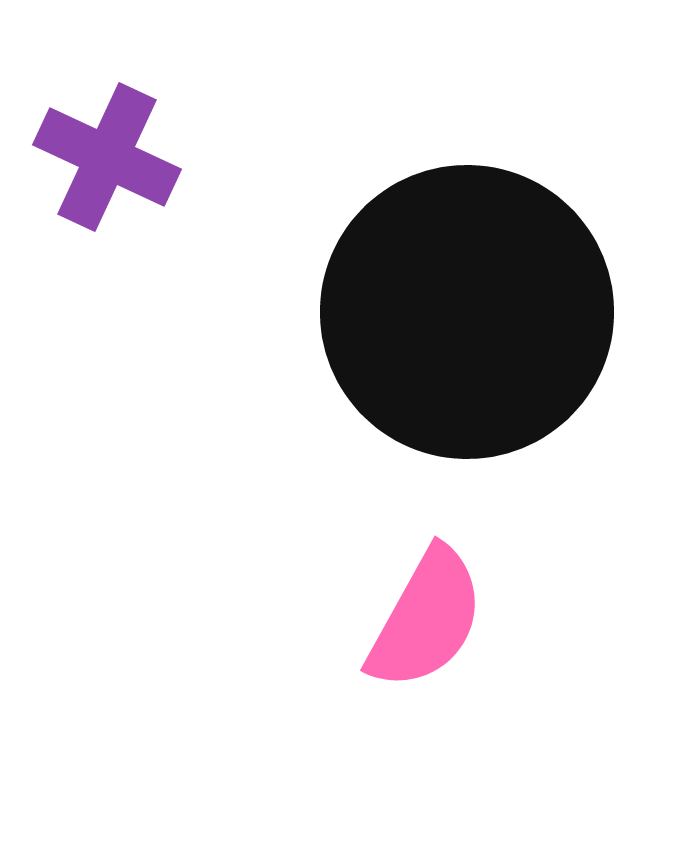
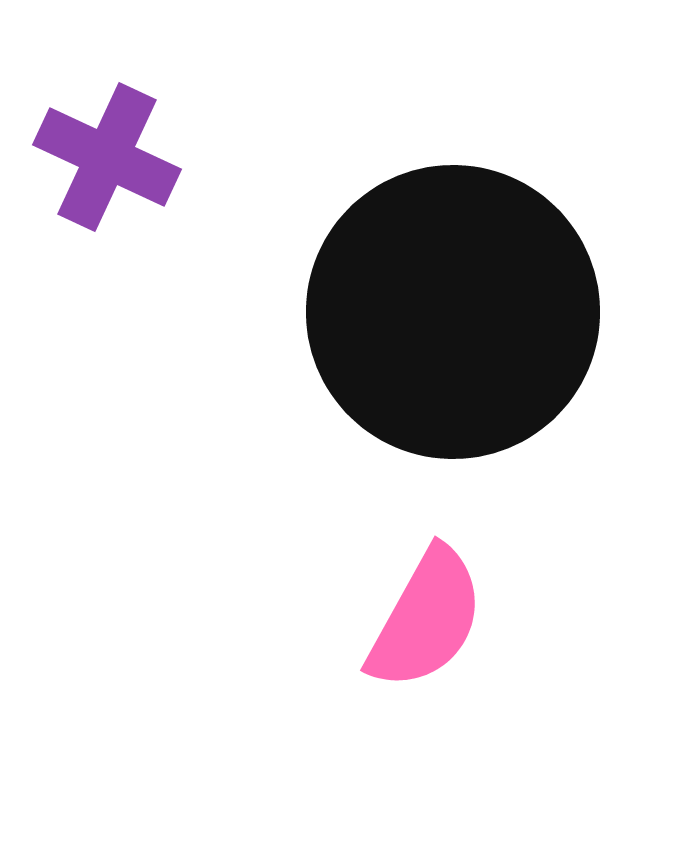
black circle: moved 14 px left
